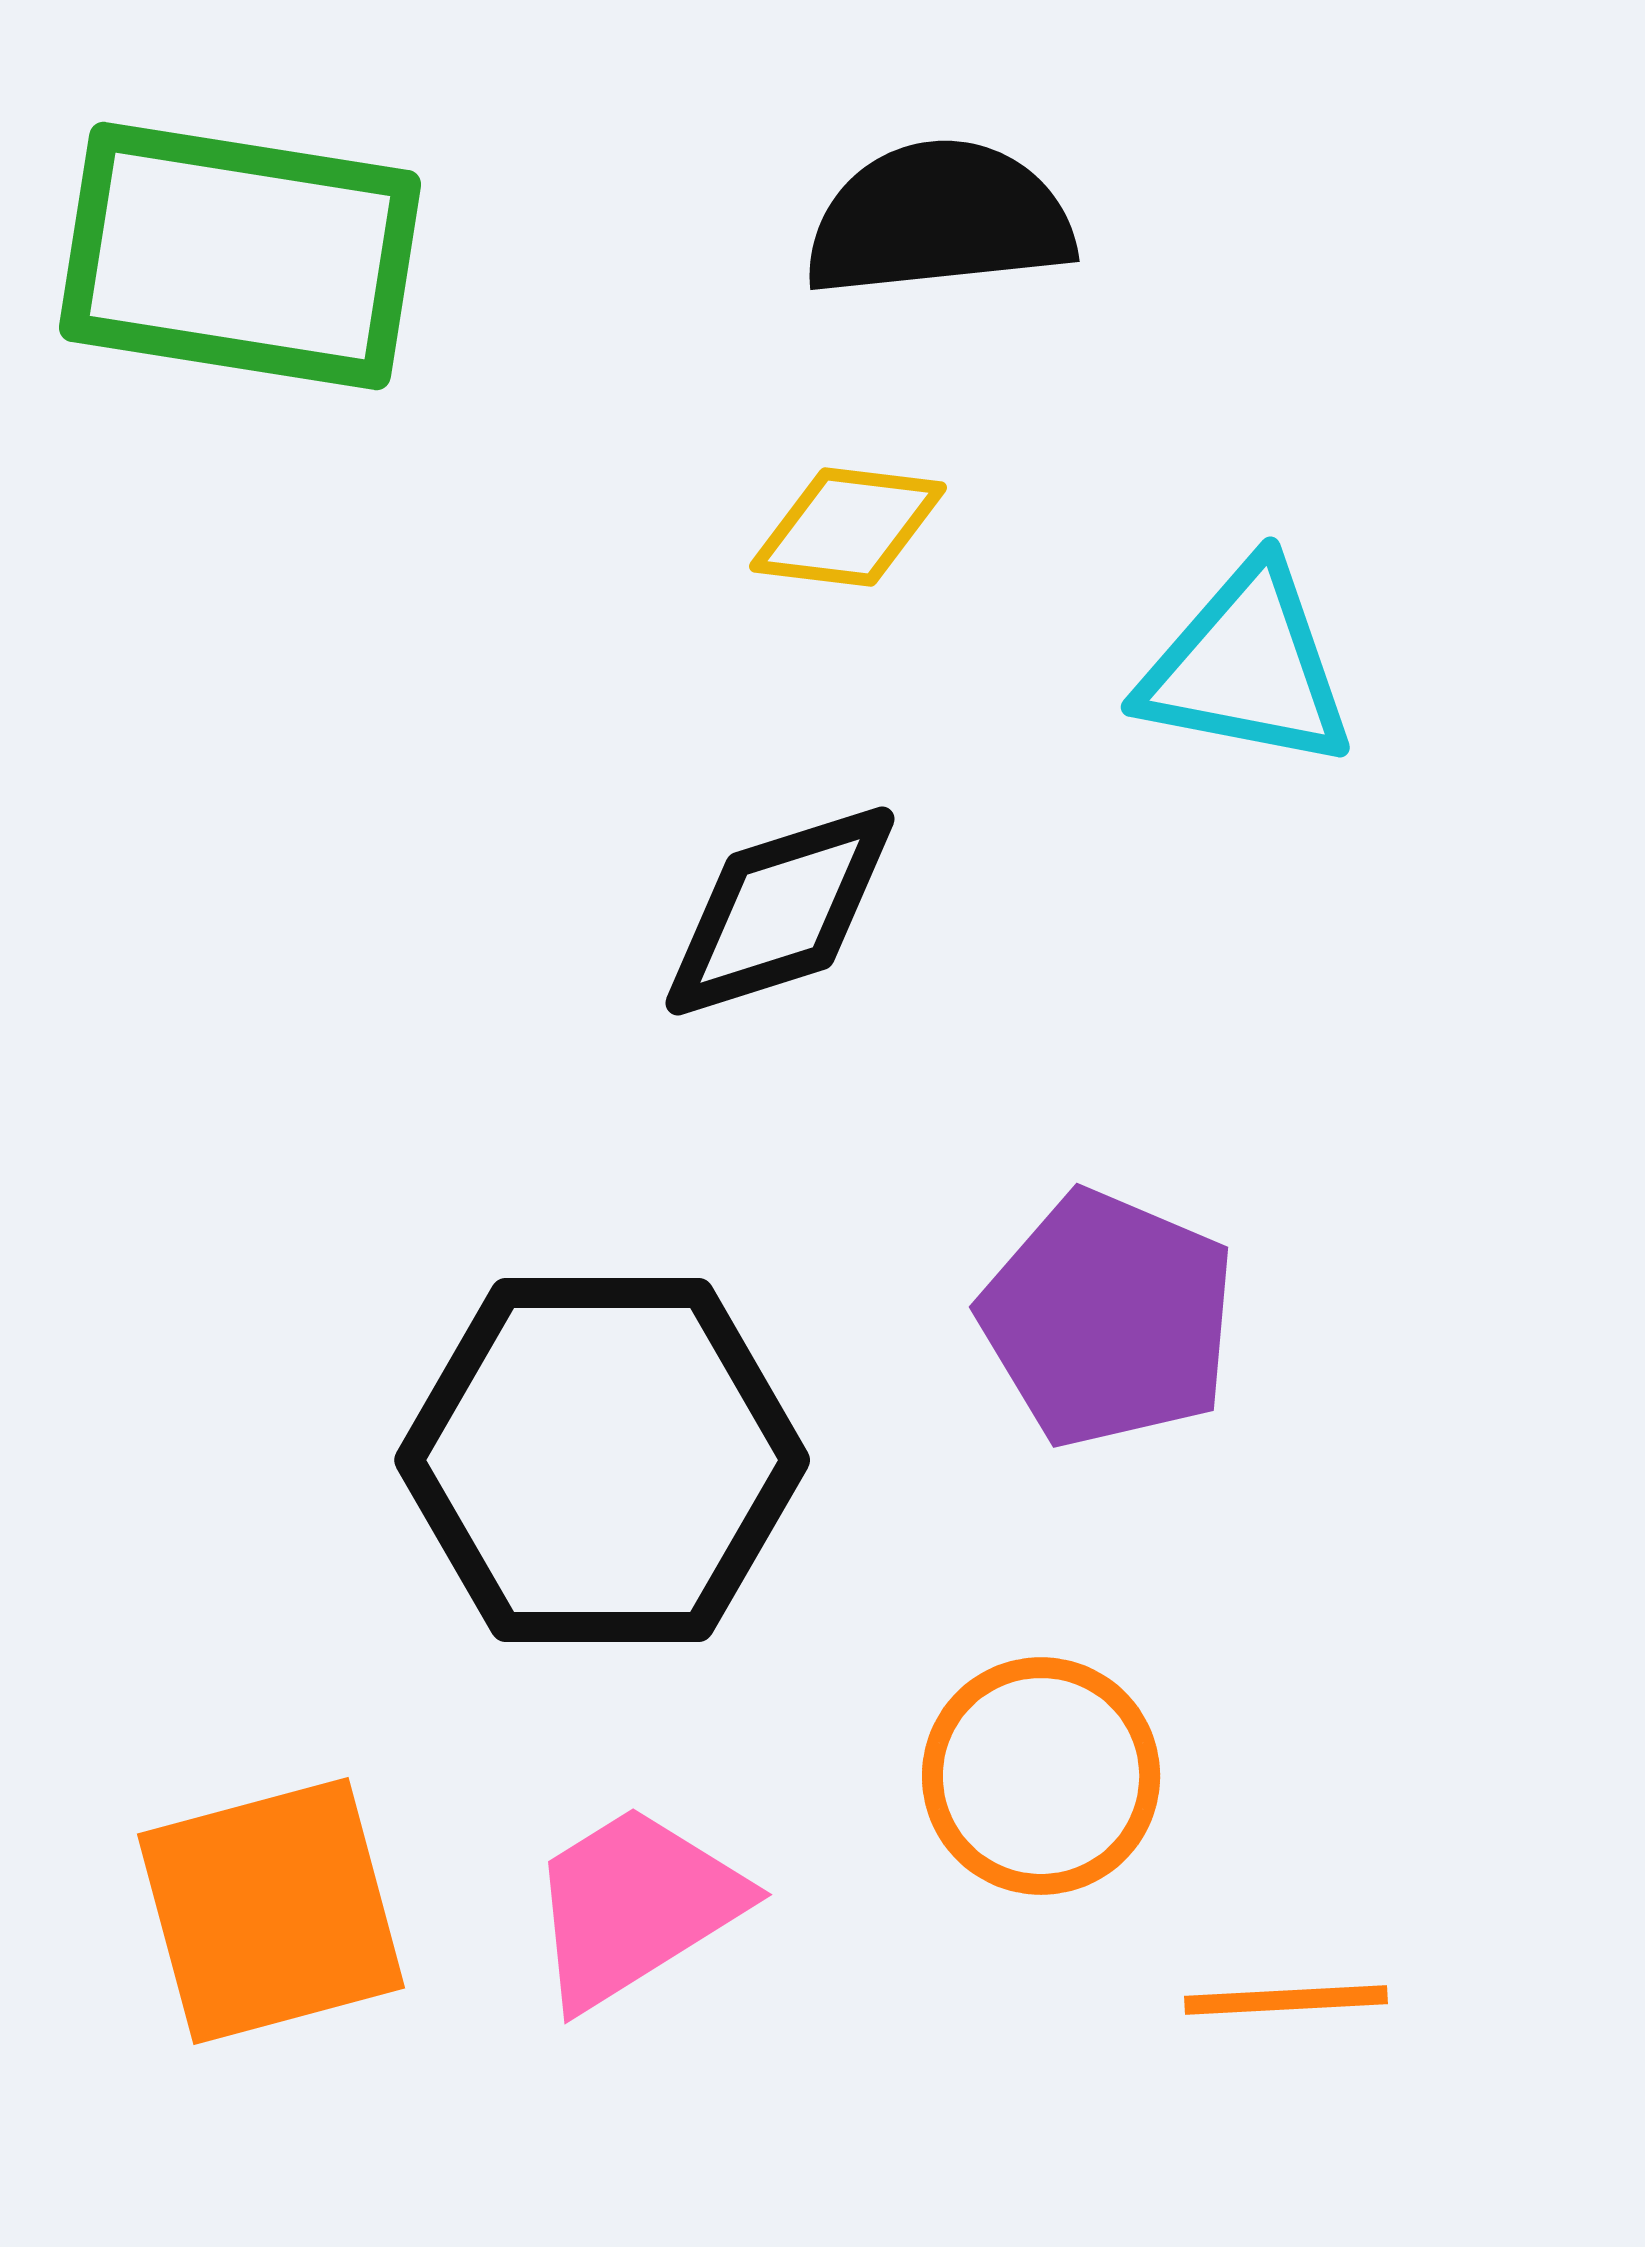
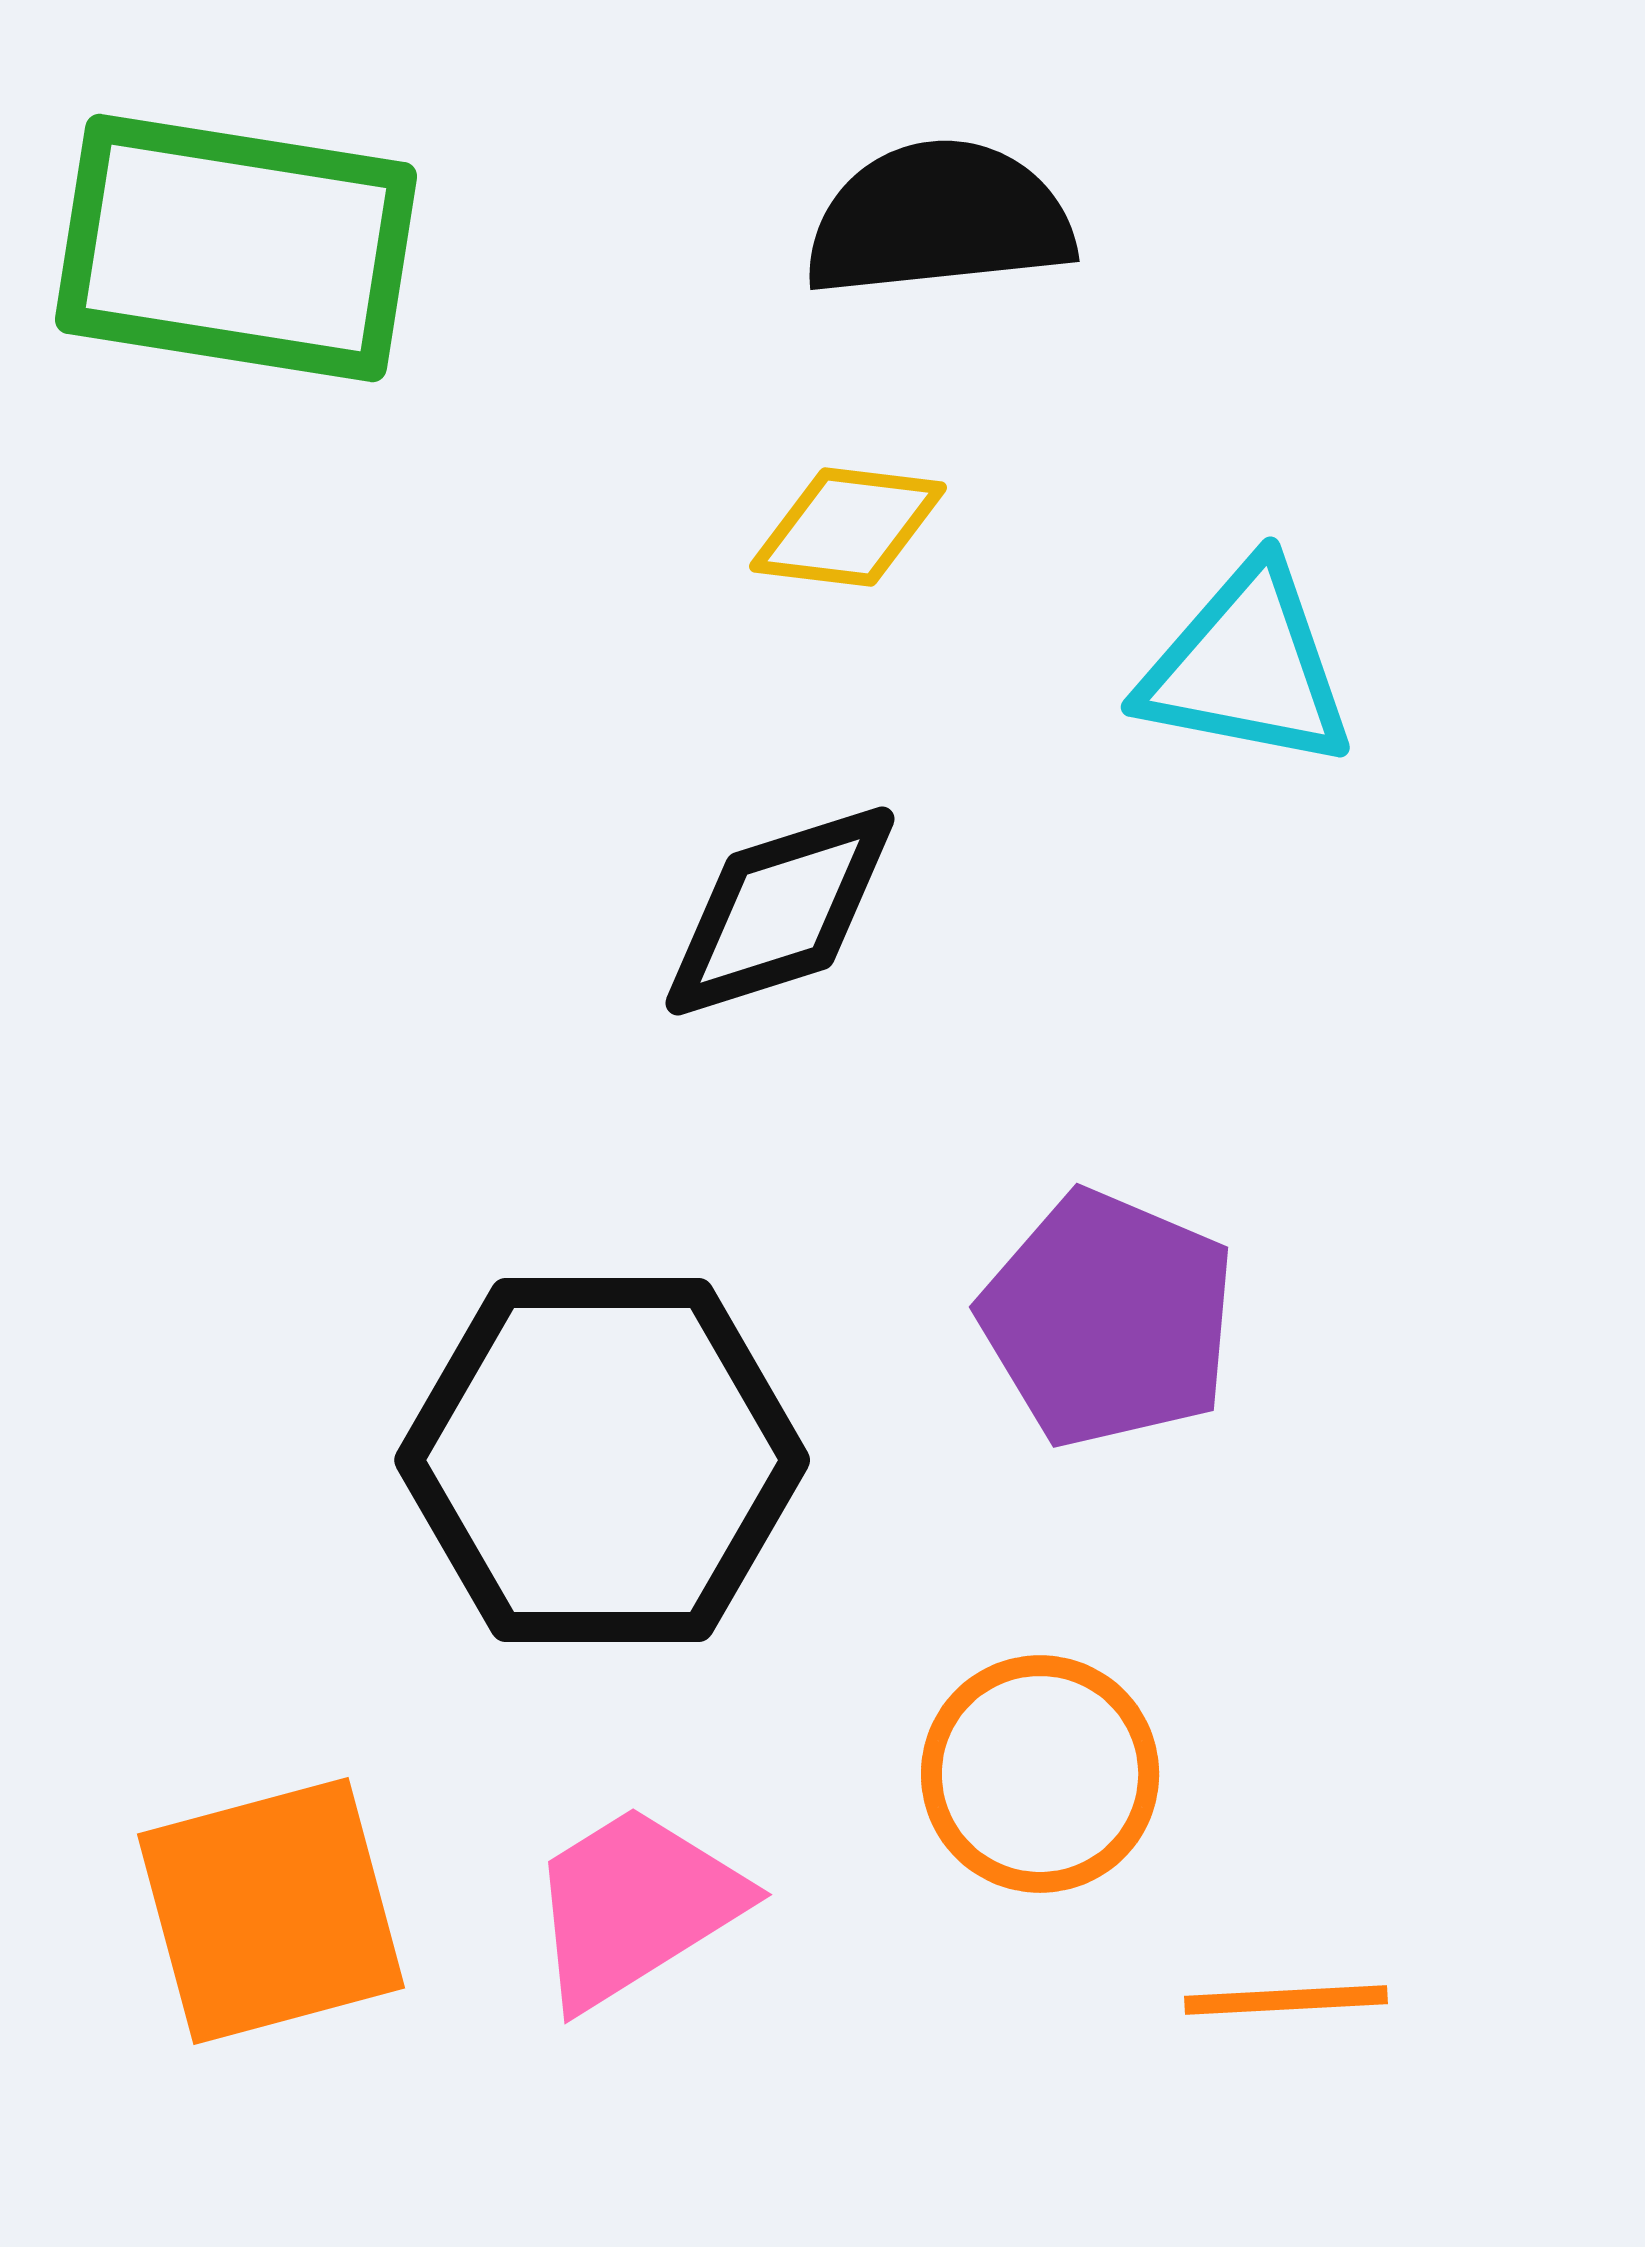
green rectangle: moved 4 px left, 8 px up
orange circle: moved 1 px left, 2 px up
